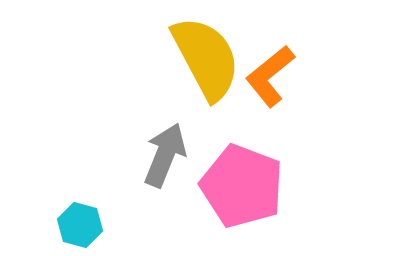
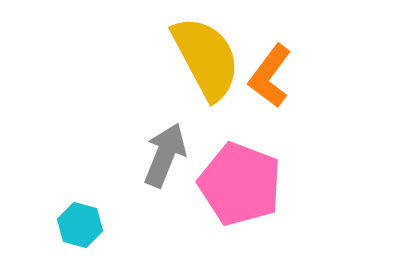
orange L-shape: rotated 14 degrees counterclockwise
pink pentagon: moved 2 px left, 2 px up
